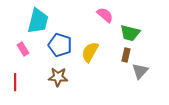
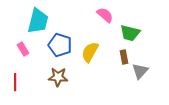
brown rectangle: moved 2 px left, 2 px down; rotated 24 degrees counterclockwise
